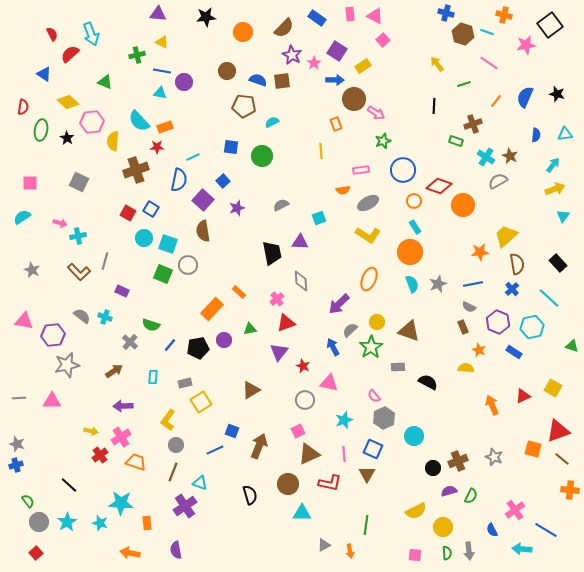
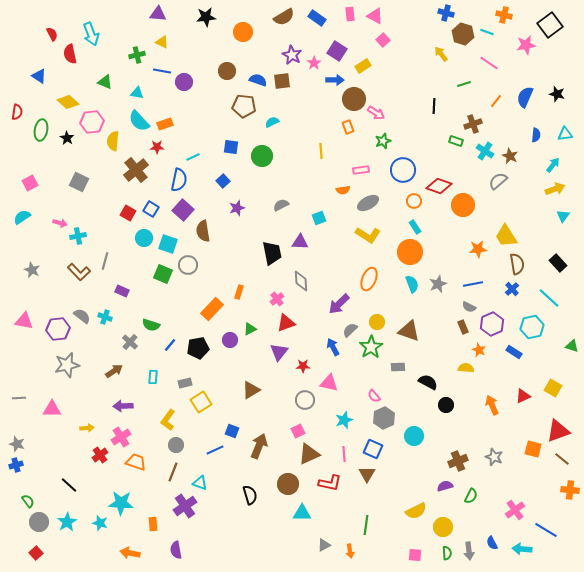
brown semicircle at (284, 28): moved 11 px up; rotated 15 degrees clockwise
red semicircle at (70, 54): rotated 60 degrees counterclockwise
yellow arrow at (437, 64): moved 4 px right, 10 px up
blue triangle at (44, 74): moved 5 px left, 2 px down
cyan triangle at (160, 93): moved 23 px left
red semicircle at (23, 107): moved 6 px left, 5 px down
orange rectangle at (336, 124): moved 12 px right, 3 px down
orange rectangle at (165, 127): moved 3 px up
cyan cross at (486, 157): moved 1 px left, 6 px up
brown cross at (136, 170): rotated 20 degrees counterclockwise
gray semicircle at (498, 181): rotated 12 degrees counterclockwise
pink square at (30, 183): rotated 28 degrees counterclockwise
purple square at (203, 200): moved 20 px left, 10 px down
yellow trapezoid at (506, 236): rotated 80 degrees counterclockwise
orange star at (480, 252): moved 2 px left, 3 px up
orange rectangle at (239, 292): rotated 64 degrees clockwise
purple hexagon at (498, 322): moved 6 px left, 2 px down; rotated 15 degrees clockwise
green triangle at (250, 329): rotated 16 degrees counterclockwise
purple hexagon at (53, 335): moved 5 px right, 6 px up
purple circle at (224, 340): moved 6 px right
red star at (303, 366): rotated 24 degrees counterclockwise
pink triangle at (52, 401): moved 8 px down
yellow arrow at (91, 431): moved 4 px left, 3 px up; rotated 16 degrees counterclockwise
black circle at (433, 468): moved 13 px right, 63 px up
purple semicircle at (449, 491): moved 4 px left, 5 px up
orange rectangle at (147, 523): moved 6 px right, 1 px down
blue semicircle at (492, 530): moved 13 px down
